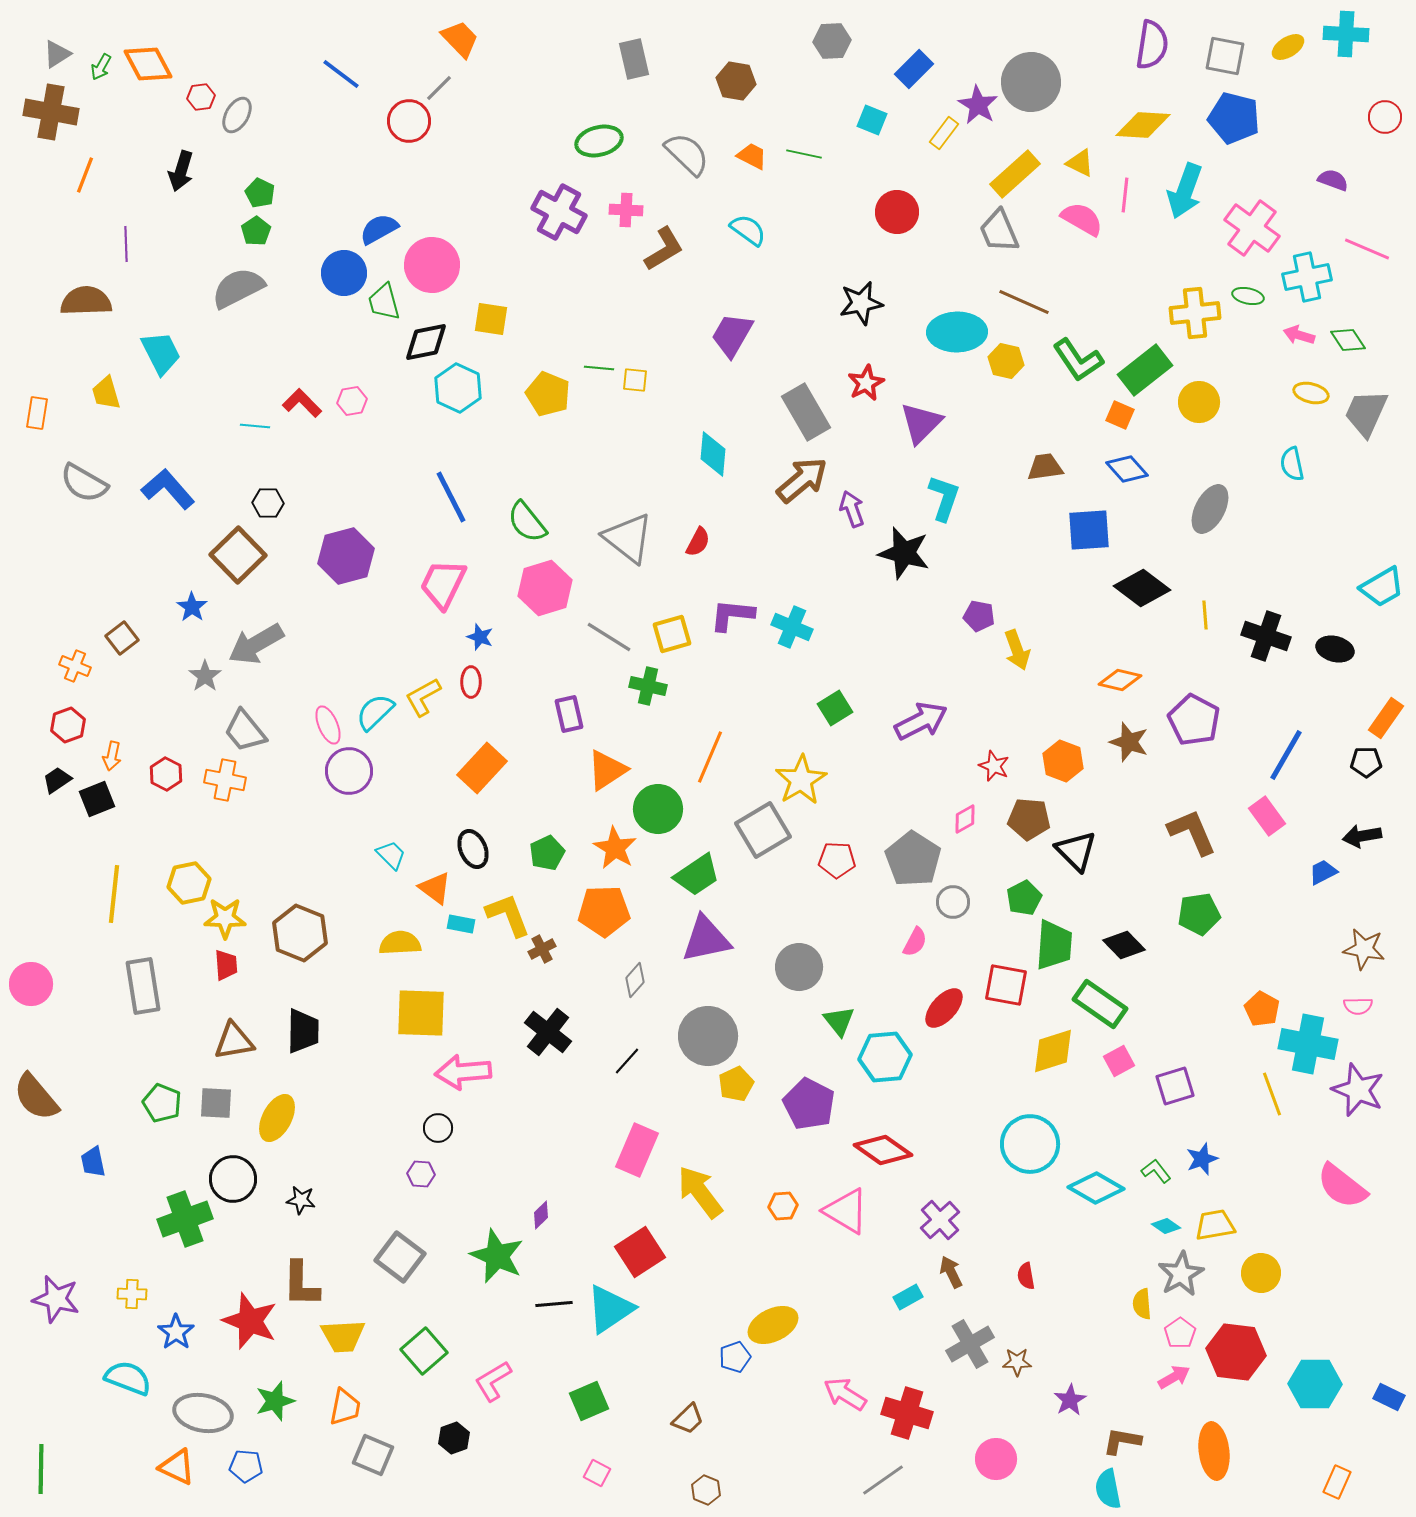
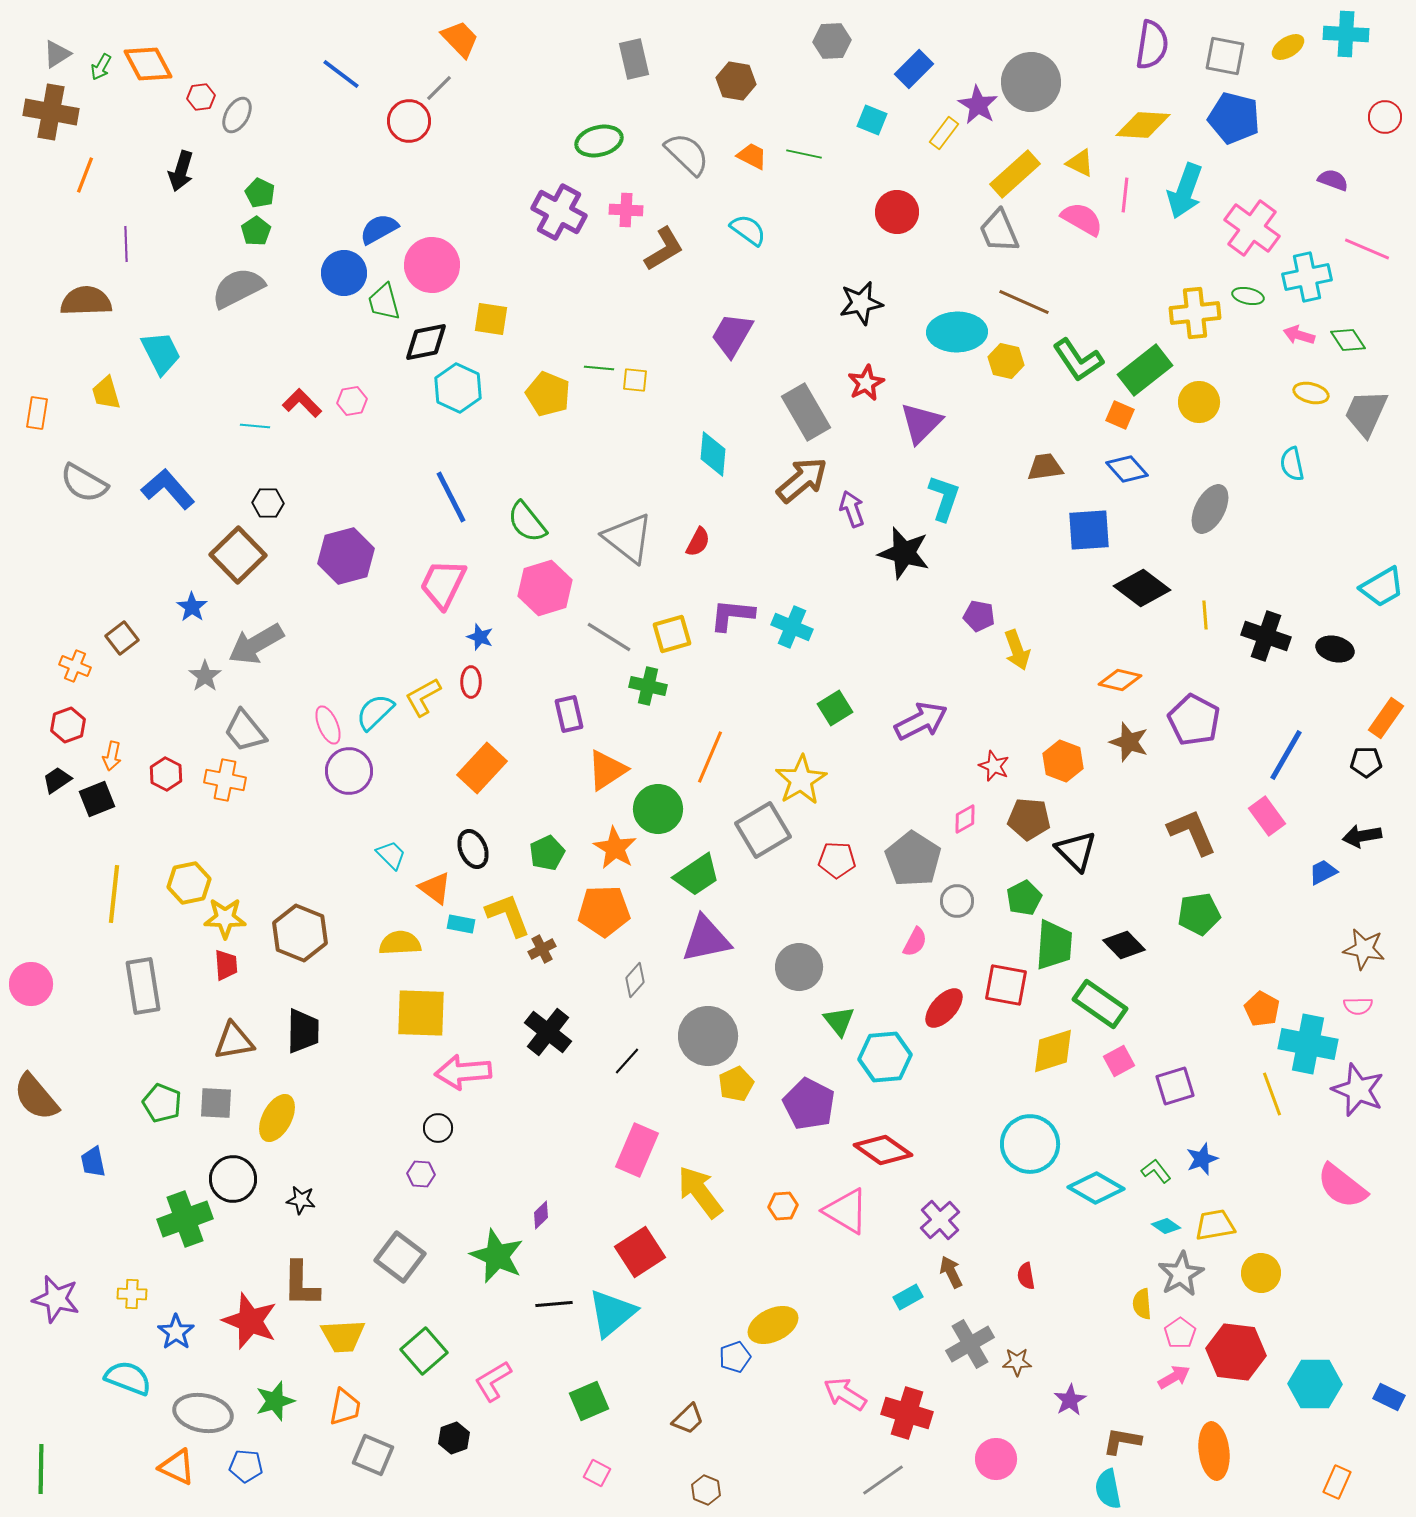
gray circle at (953, 902): moved 4 px right, 1 px up
cyan triangle at (610, 1309): moved 2 px right, 4 px down; rotated 6 degrees counterclockwise
